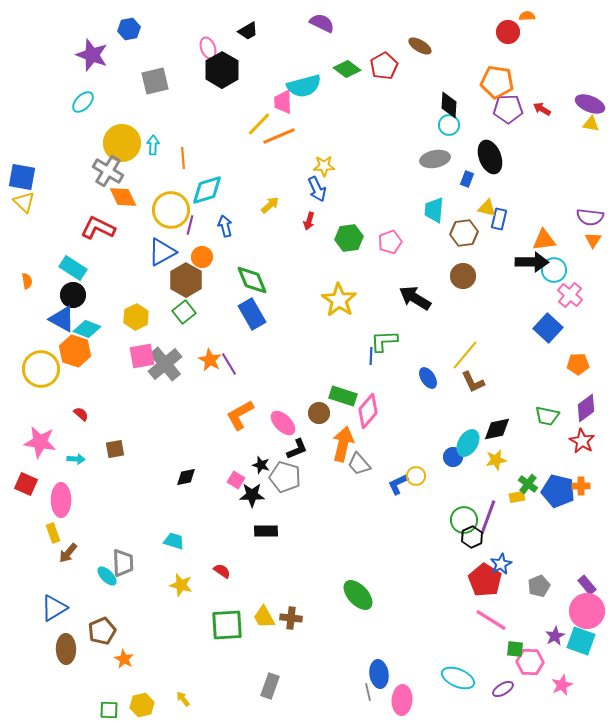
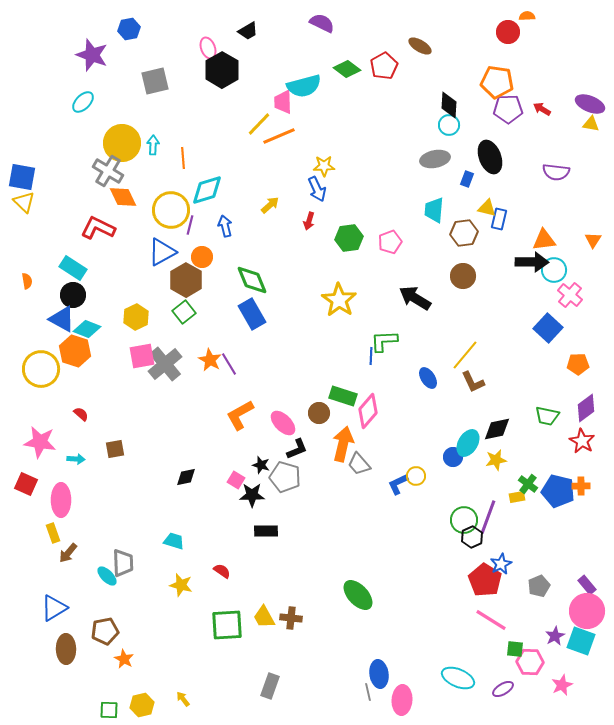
purple semicircle at (590, 217): moved 34 px left, 45 px up
brown pentagon at (102, 631): moved 3 px right; rotated 12 degrees clockwise
